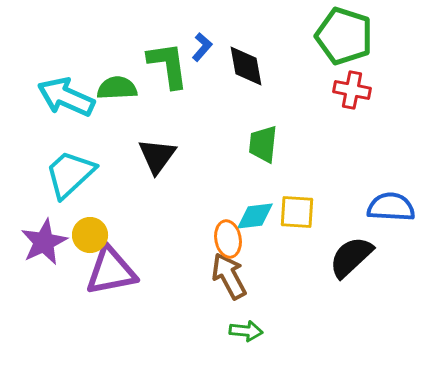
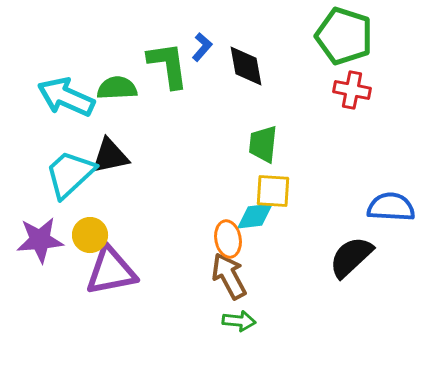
black triangle: moved 47 px left; rotated 42 degrees clockwise
yellow square: moved 24 px left, 21 px up
purple star: moved 4 px left, 2 px up; rotated 21 degrees clockwise
green arrow: moved 7 px left, 10 px up
